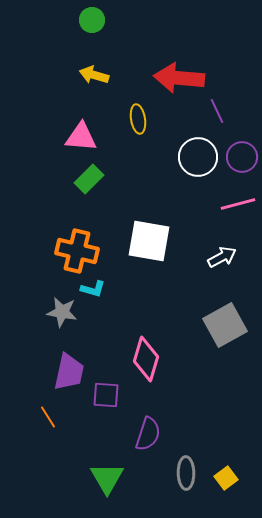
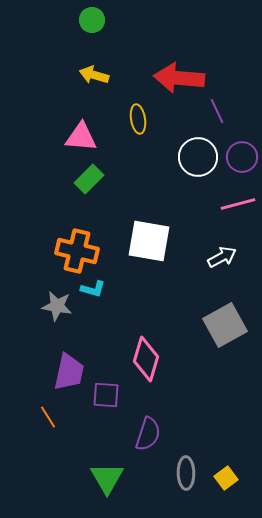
gray star: moved 5 px left, 6 px up
